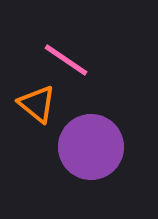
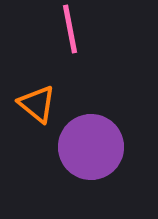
pink line: moved 4 px right, 31 px up; rotated 45 degrees clockwise
